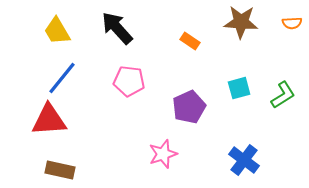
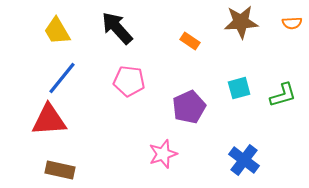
brown star: rotated 8 degrees counterclockwise
green L-shape: rotated 16 degrees clockwise
